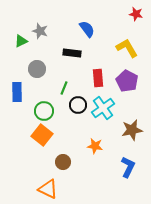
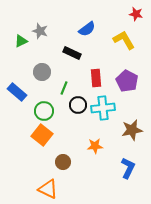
blue semicircle: rotated 90 degrees clockwise
yellow L-shape: moved 3 px left, 8 px up
black rectangle: rotated 18 degrees clockwise
gray circle: moved 5 px right, 3 px down
red rectangle: moved 2 px left
blue rectangle: rotated 48 degrees counterclockwise
cyan cross: rotated 30 degrees clockwise
orange star: rotated 14 degrees counterclockwise
blue L-shape: moved 1 px down
